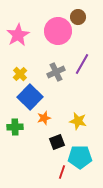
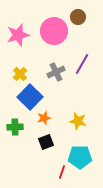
pink circle: moved 4 px left
pink star: rotated 15 degrees clockwise
black square: moved 11 px left
